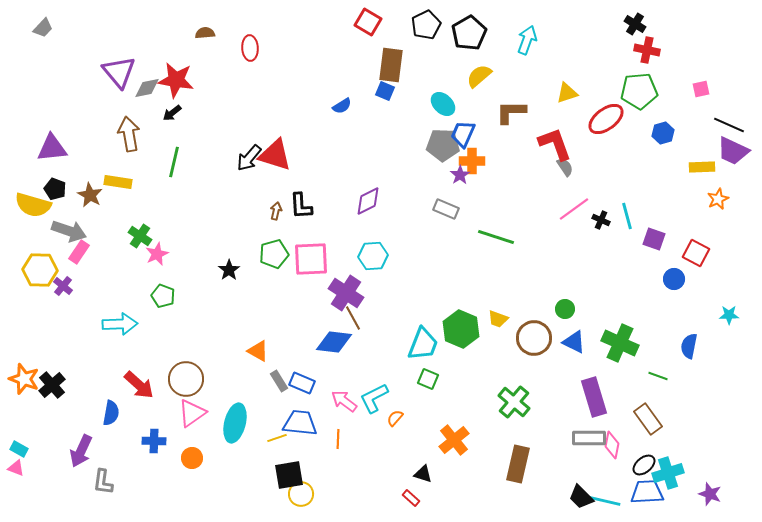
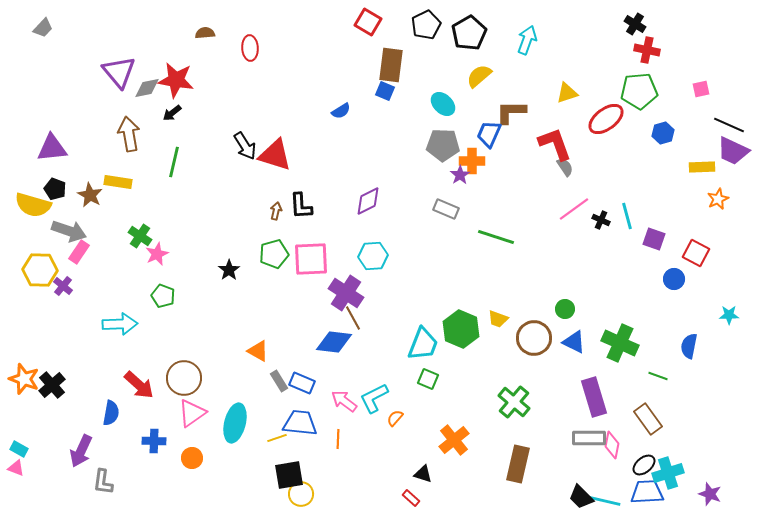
blue semicircle at (342, 106): moved 1 px left, 5 px down
blue trapezoid at (463, 134): moved 26 px right
black arrow at (249, 158): moved 4 px left, 12 px up; rotated 72 degrees counterclockwise
brown circle at (186, 379): moved 2 px left, 1 px up
